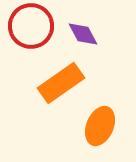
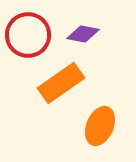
red circle: moved 3 px left, 9 px down
purple diamond: rotated 52 degrees counterclockwise
